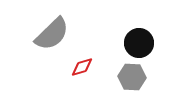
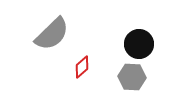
black circle: moved 1 px down
red diamond: rotated 25 degrees counterclockwise
